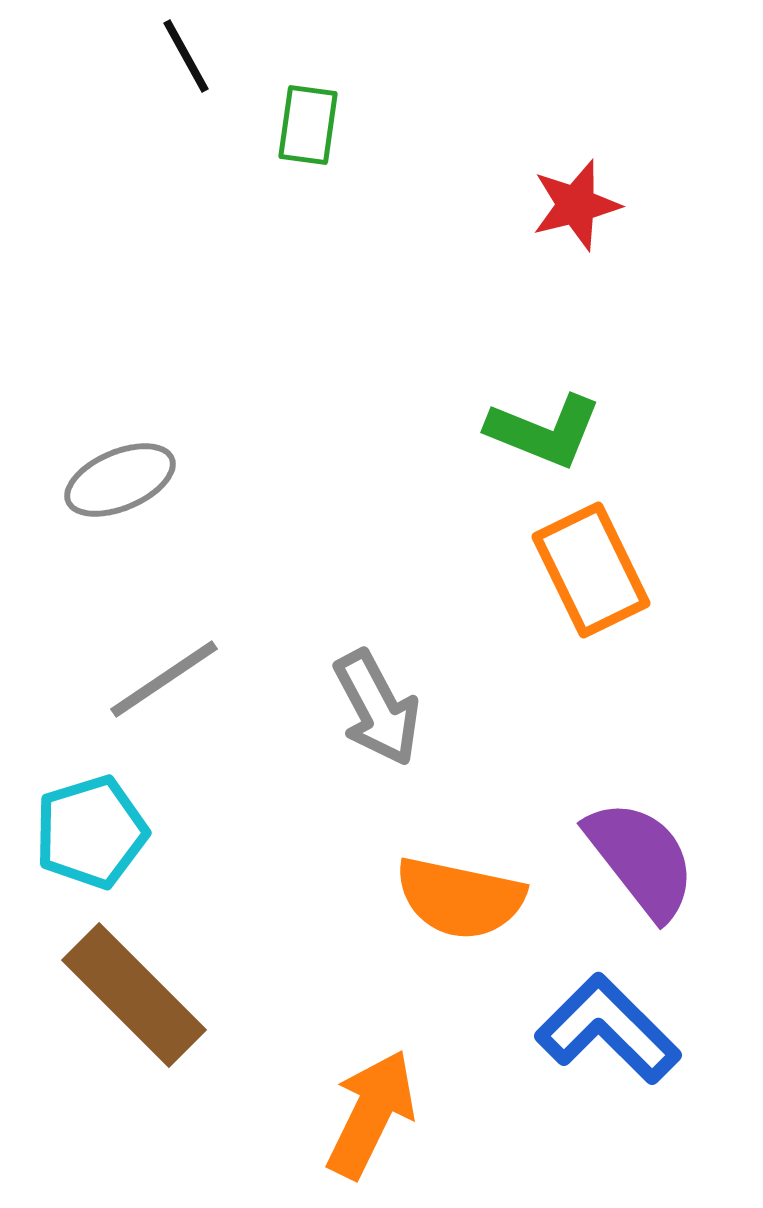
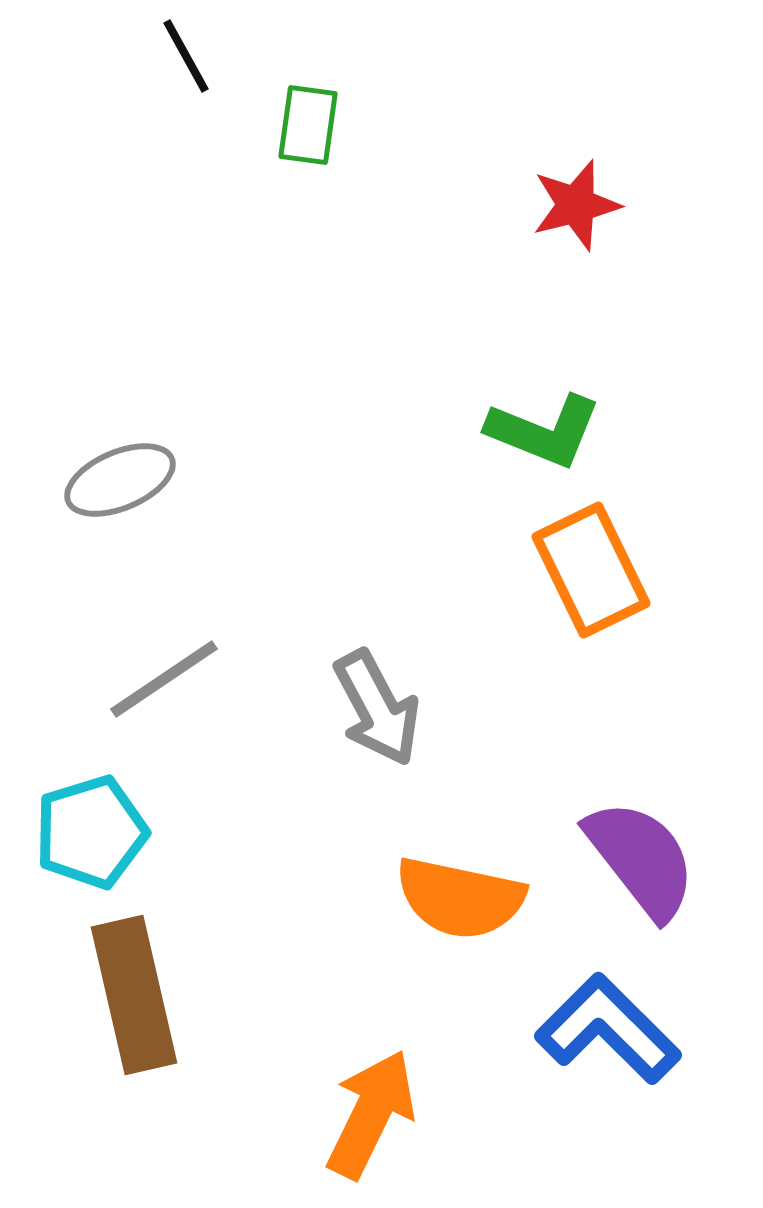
brown rectangle: rotated 32 degrees clockwise
